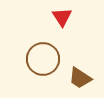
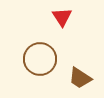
brown circle: moved 3 px left
